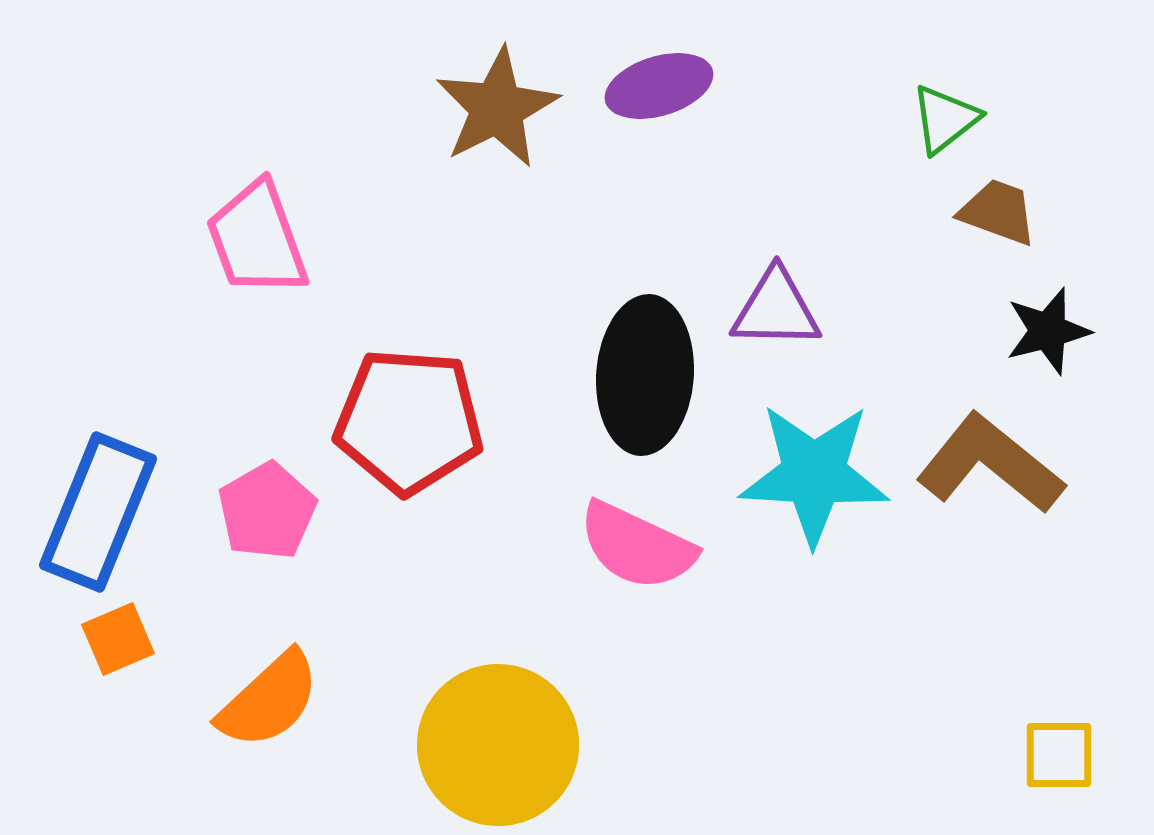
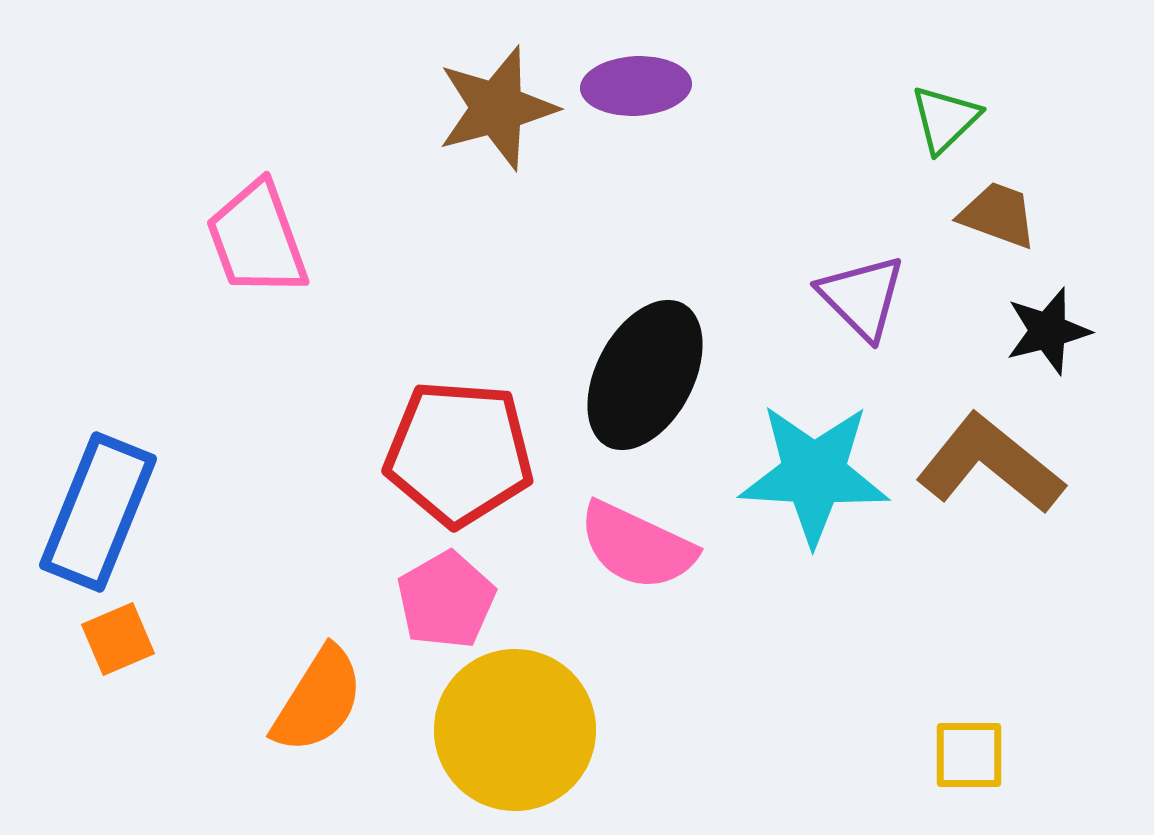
purple ellipse: moved 23 px left; rotated 14 degrees clockwise
brown star: rotated 12 degrees clockwise
green triangle: rotated 6 degrees counterclockwise
brown trapezoid: moved 3 px down
purple triangle: moved 86 px right, 12 px up; rotated 44 degrees clockwise
black ellipse: rotated 24 degrees clockwise
red pentagon: moved 50 px right, 32 px down
pink pentagon: moved 179 px right, 89 px down
orange semicircle: moved 49 px right; rotated 15 degrees counterclockwise
yellow circle: moved 17 px right, 15 px up
yellow square: moved 90 px left
